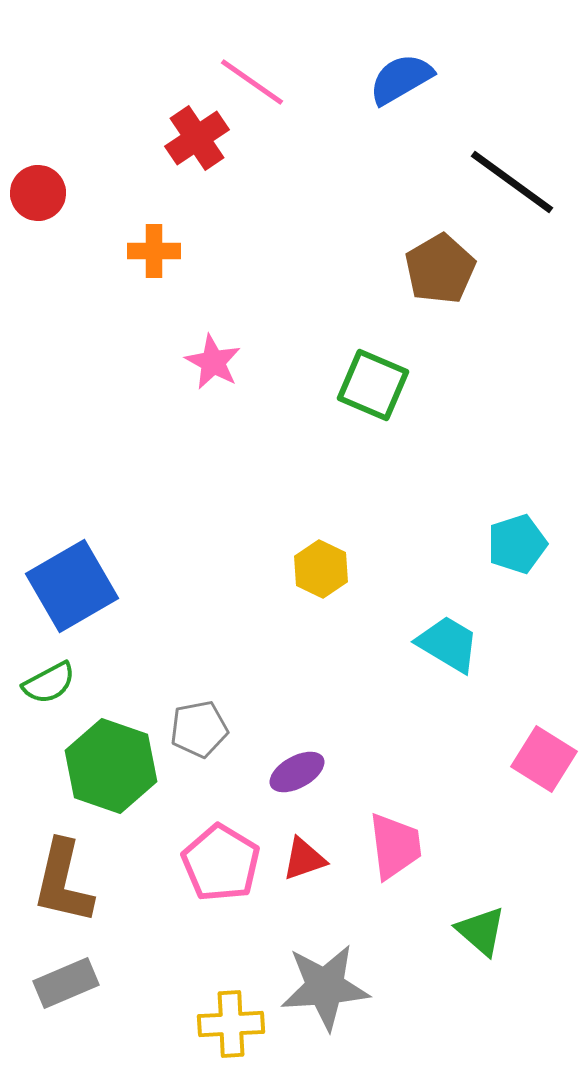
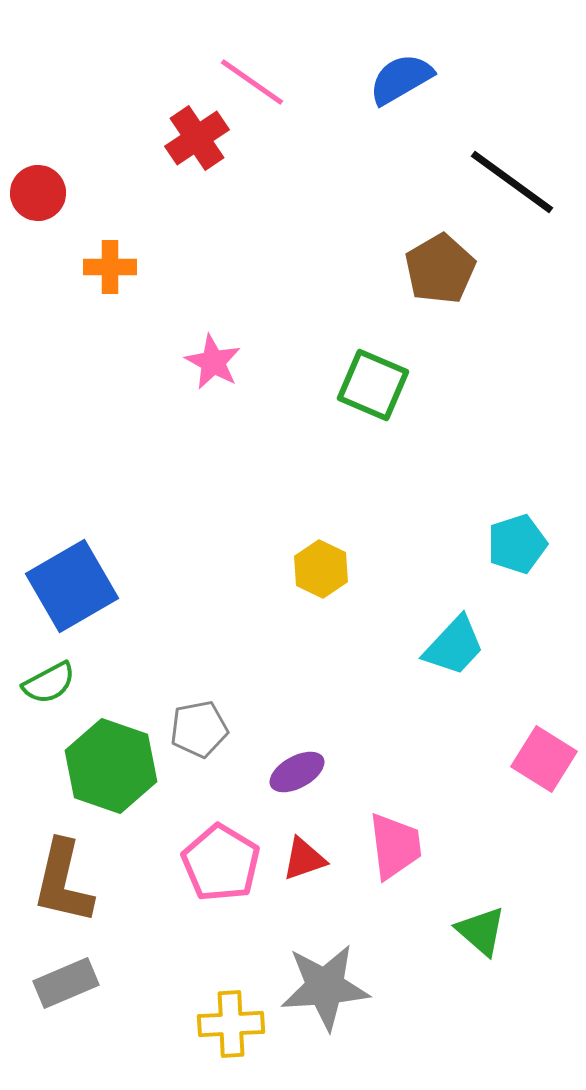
orange cross: moved 44 px left, 16 px down
cyan trapezoid: moved 6 px right, 2 px down; rotated 102 degrees clockwise
